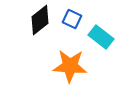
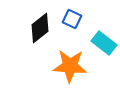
black diamond: moved 8 px down
cyan rectangle: moved 3 px right, 6 px down
